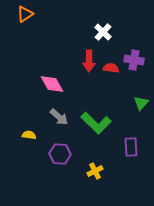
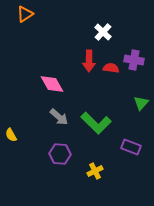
yellow semicircle: moved 18 px left; rotated 128 degrees counterclockwise
purple rectangle: rotated 66 degrees counterclockwise
